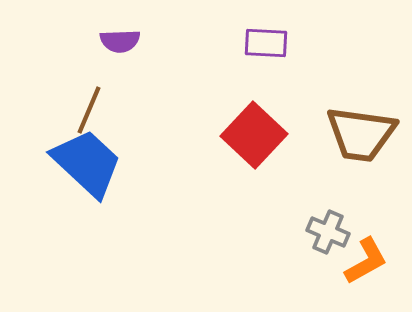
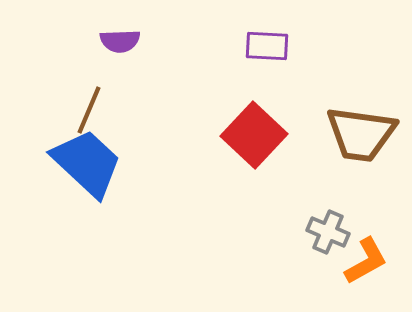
purple rectangle: moved 1 px right, 3 px down
